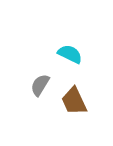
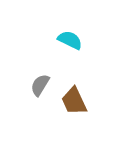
cyan semicircle: moved 14 px up
